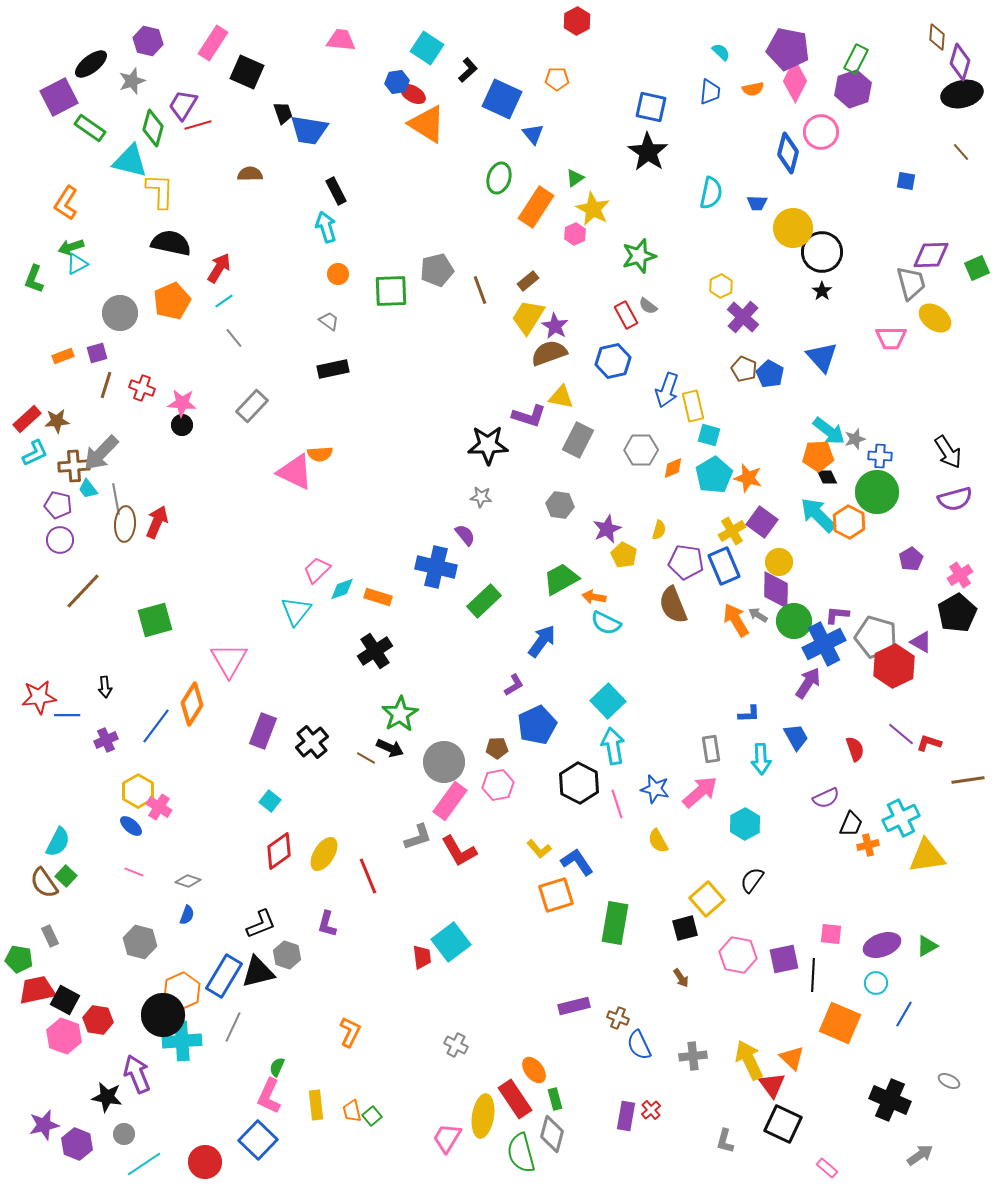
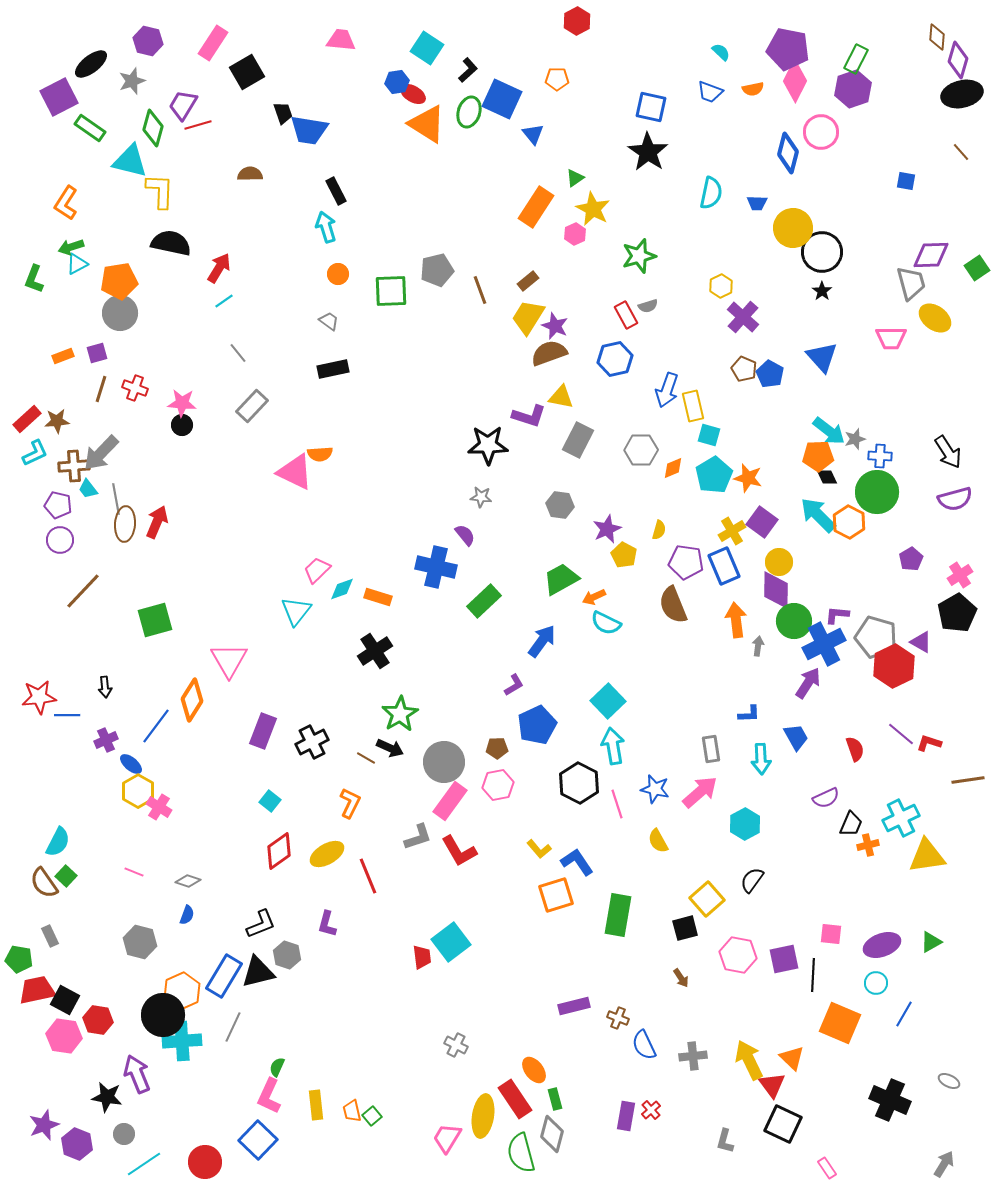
purple diamond at (960, 62): moved 2 px left, 2 px up
black square at (247, 72): rotated 36 degrees clockwise
blue trapezoid at (710, 92): rotated 104 degrees clockwise
green ellipse at (499, 178): moved 30 px left, 66 px up
green square at (977, 268): rotated 10 degrees counterclockwise
orange pentagon at (172, 301): moved 53 px left, 20 px up; rotated 15 degrees clockwise
gray semicircle at (648, 306): rotated 54 degrees counterclockwise
purple star at (555, 326): rotated 8 degrees counterclockwise
gray line at (234, 338): moved 4 px right, 15 px down
blue hexagon at (613, 361): moved 2 px right, 2 px up
brown line at (106, 385): moved 5 px left, 4 px down
red cross at (142, 388): moved 7 px left
orange arrow at (594, 597): rotated 35 degrees counterclockwise
gray arrow at (758, 615): moved 31 px down; rotated 66 degrees clockwise
orange arrow at (736, 620): rotated 24 degrees clockwise
orange diamond at (192, 704): moved 4 px up
black cross at (312, 742): rotated 12 degrees clockwise
blue ellipse at (131, 826): moved 62 px up
yellow ellipse at (324, 854): moved 3 px right; rotated 28 degrees clockwise
green rectangle at (615, 923): moved 3 px right, 8 px up
green triangle at (927, 946): moved 4 px right, 4 px up
orange L-shape at (350, 1032): moved 229 px up
pink hexagon at (64, 1036): rotated 12 degrees counterclockwise
blue semicircle at (639, 1045): moved 5 px right
purple star at (44, 1125): rotated 8 degrees counterclockwise
gray arrow at (920, 1155): moved 24 px right, 9 px down; rotated 24 degrees counterclockwise
pink rectangle at (827, 1168): rotated 15 degrees clockwise
